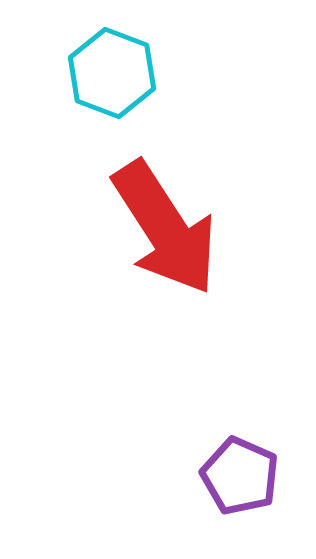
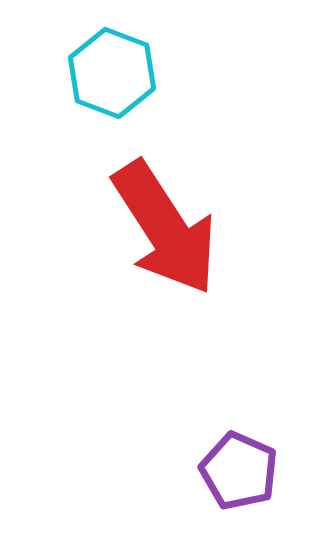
purple pentagon: moved 1 px left, 5 px up
